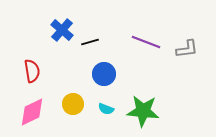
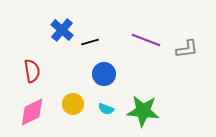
purple line: moved 2 px up
